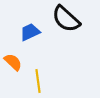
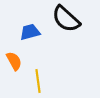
blue trapezoid: rotated 10 degrees clockwise
orange semicircle: moved 1 px right, 1 px up; rotated 18 degrees clockwise
